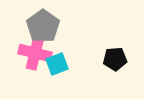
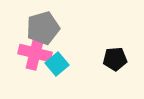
gray pentagon: moved 2 px down; rotated 20 degrees clockwise
cyan square: rotated 20 degrees counterclockwise
